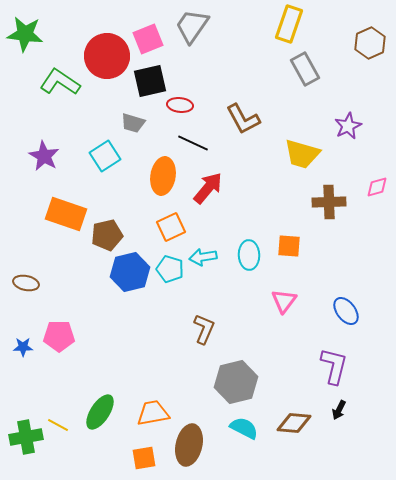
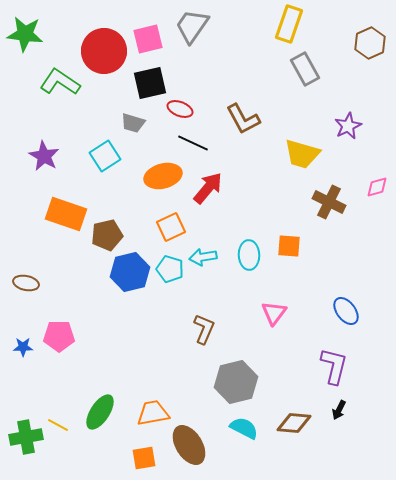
pink square at (148, 39): rotated 8 degrees clockwise
red circle at (107, 56): moved 3 px left, 5 px up
black square at (150, 81): moved 2 px down
red ellipse at (180, 105): moved 4 px down; rotated 15 degrees clockwise
orange ellipse at (163, 176): rotated 66 degrees clockwise
brown cross at (329, 202): rotated 28 degrees clockwise
pink triangle at (284, 301): moved 10 px left, 12 px down
brown ellipse at (189, 445): rotated 45 degrees counterclockwise
